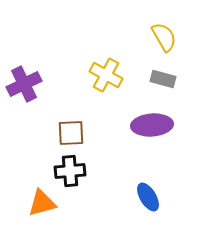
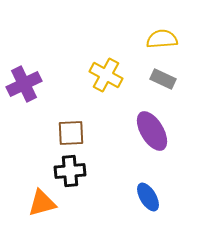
yellow semicircle: moved 2 px left, 2 px down; rotated 64 degrees counterclockwise
gray rectangle: rotated 10 degrees clockwise
purple ellipse: moved 6 px down; rotated 63 degrees clockwise
